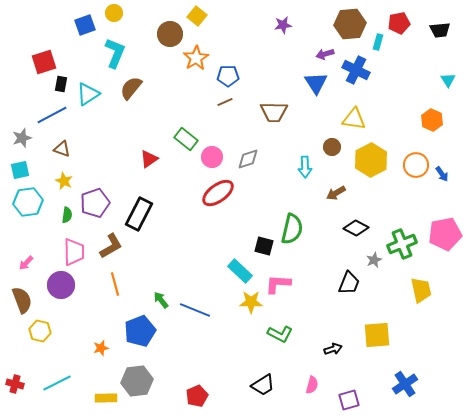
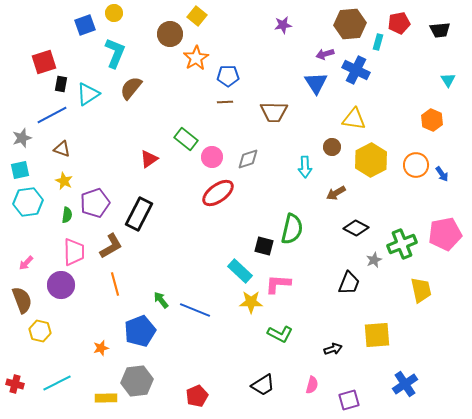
brown line at (225, 102): rotated 21 degrees clockwise
